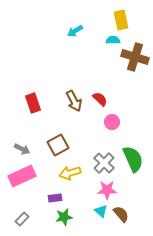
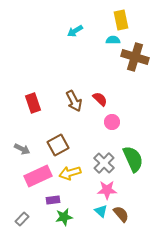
pink rectangle: moved 16 px right
purple rectangle: moved 2 px left, 2 px down
